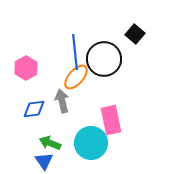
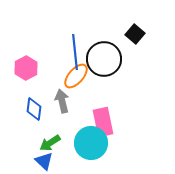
orange ellipse: moved 1 px up
blue diamond: rotated 75 degrees counterclockwise
pink rectangle: moved 8 px left, 2 px down
green arrow: rotated 55 degrees counterclockwise
blue triangle: rotated 12 degrees counterclockwise
